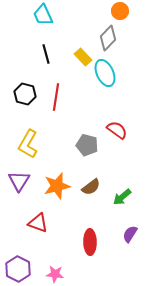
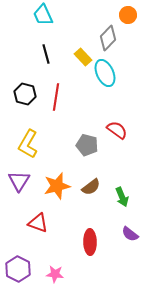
orange circle: moved 8 px right, 4 px down
green arrow: rotated 72 degrees counterclockwise
purple semicircle: rotated 84 degrees counterclockwise
